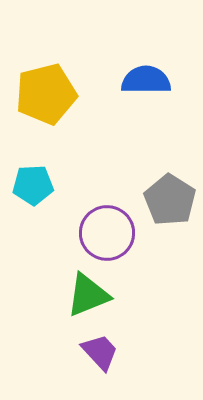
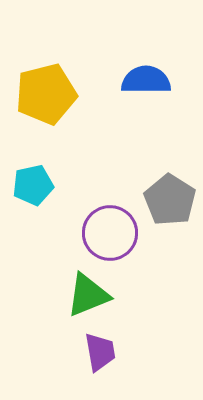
cyan pentagon: rotated 9 degrees counterclockwise
purple circle: moved 3 px right
purple trapezoid: rotated 33 degrees clockwise
